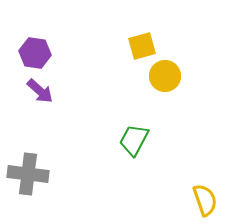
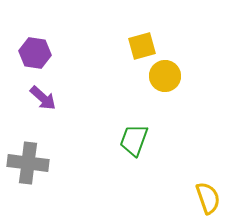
purple arrow: moved 3 px right, 7 px down
green trapezoid: rotated 8 degrees counterclockwise
gray cross: moved 11 px up
yellow semicircle: moved 3 px right, 2 px up
